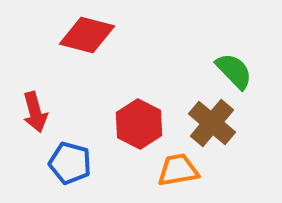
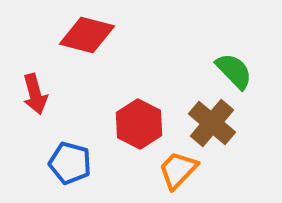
red arrow: moved 18 px up
orange trapezoid: rotated 36 degrees counterclockwise
